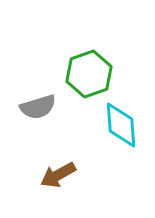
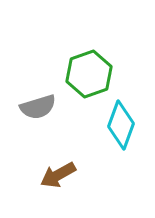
cyan diamond: rotated 24 degrees clockwise
